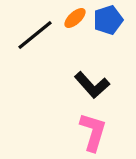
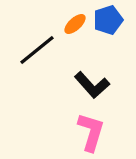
orange ellipse: moved 6 px down
black line: moved 2 px right, 15 px down
pink L-shape: moved 2 px left
